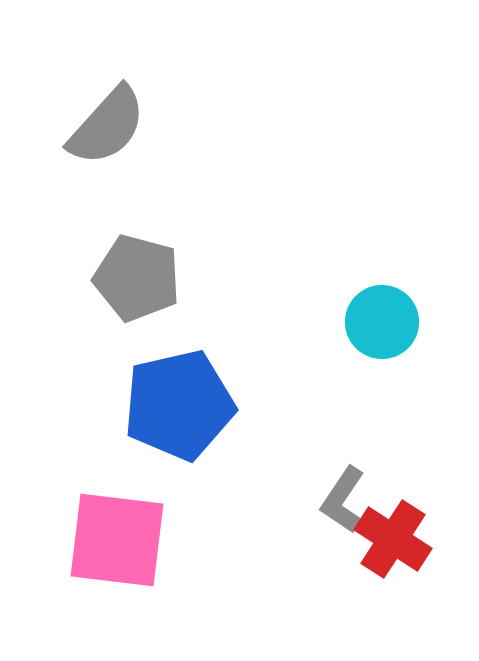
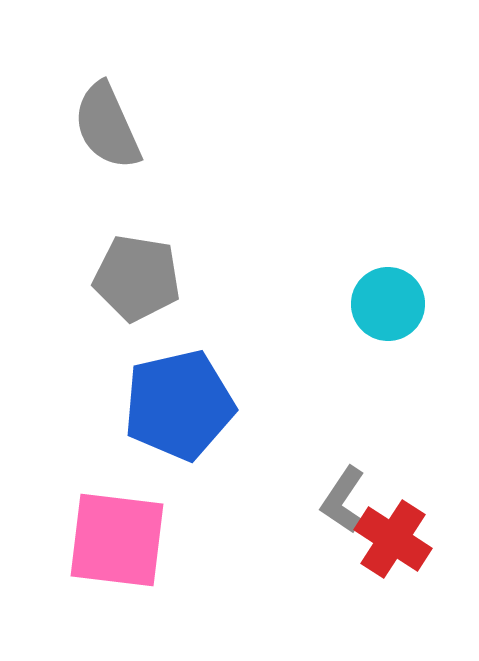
gray semicircle: rotated 114 degrees clockwise
gray pentagon: rotated 6 degrees counterclockwise
cyan circle: moved 6 px right, 18 px up
